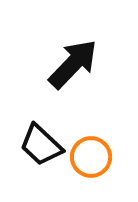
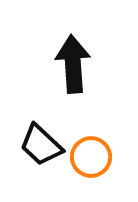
black arrow: rotated 48 degrees counterclockwise
